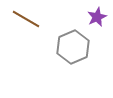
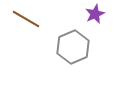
purple star: moved 2 px left, 3 px up
